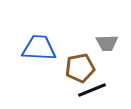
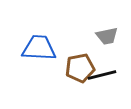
gray trapezoid: moved 7 px up; rotated 10 degrees counterclockwise
black line: moved 10 px right, 15 px up; rotated 8 degrees clockwise
